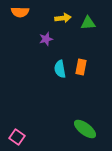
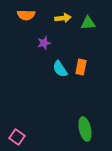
orange semicircle: moved 6 px right, 3 px down
purple star: moved 2 px left, 4 px down
cyan semicircle: rotated 24 degrees counterclockwise
green ellipse: rotated 40 degrees clockwise
